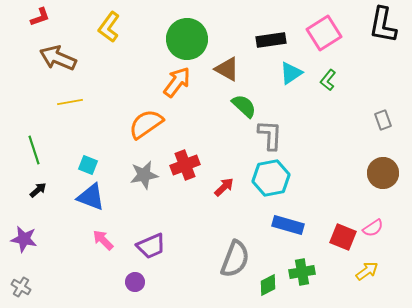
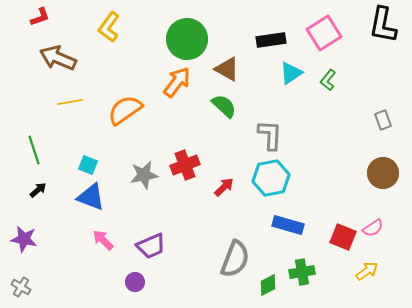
green semicircle: moved 20 px left
orange semicircle: moved 21 px left, 14 px up
